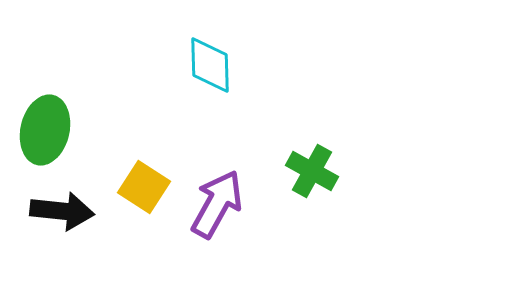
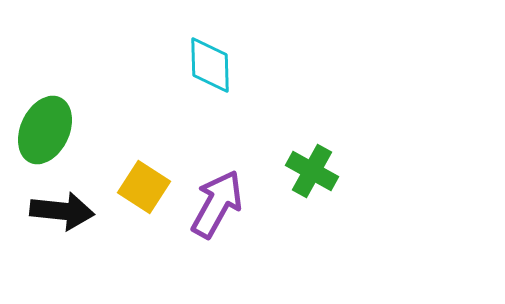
green ellipse: rotated 12 degrees clockwise
